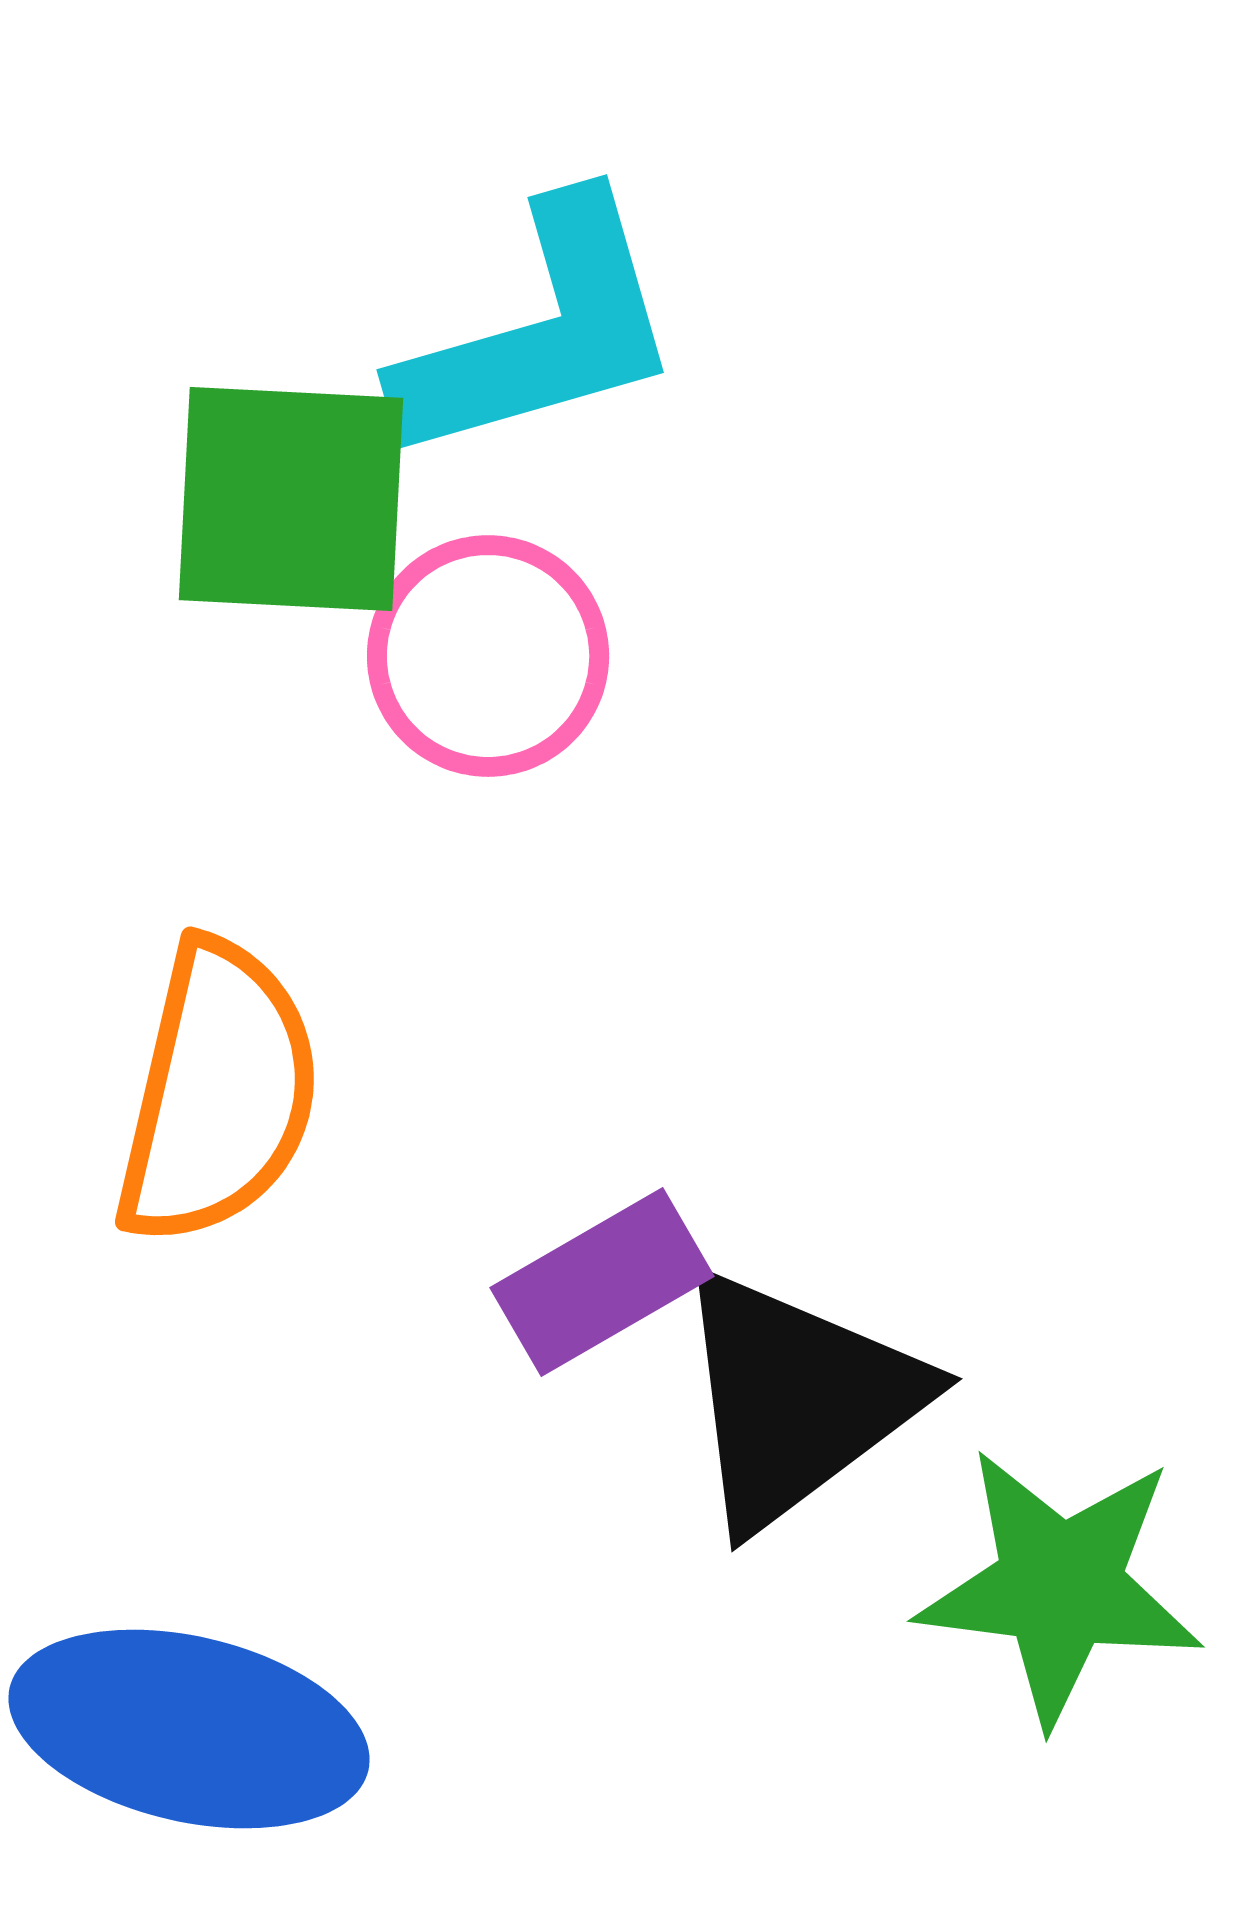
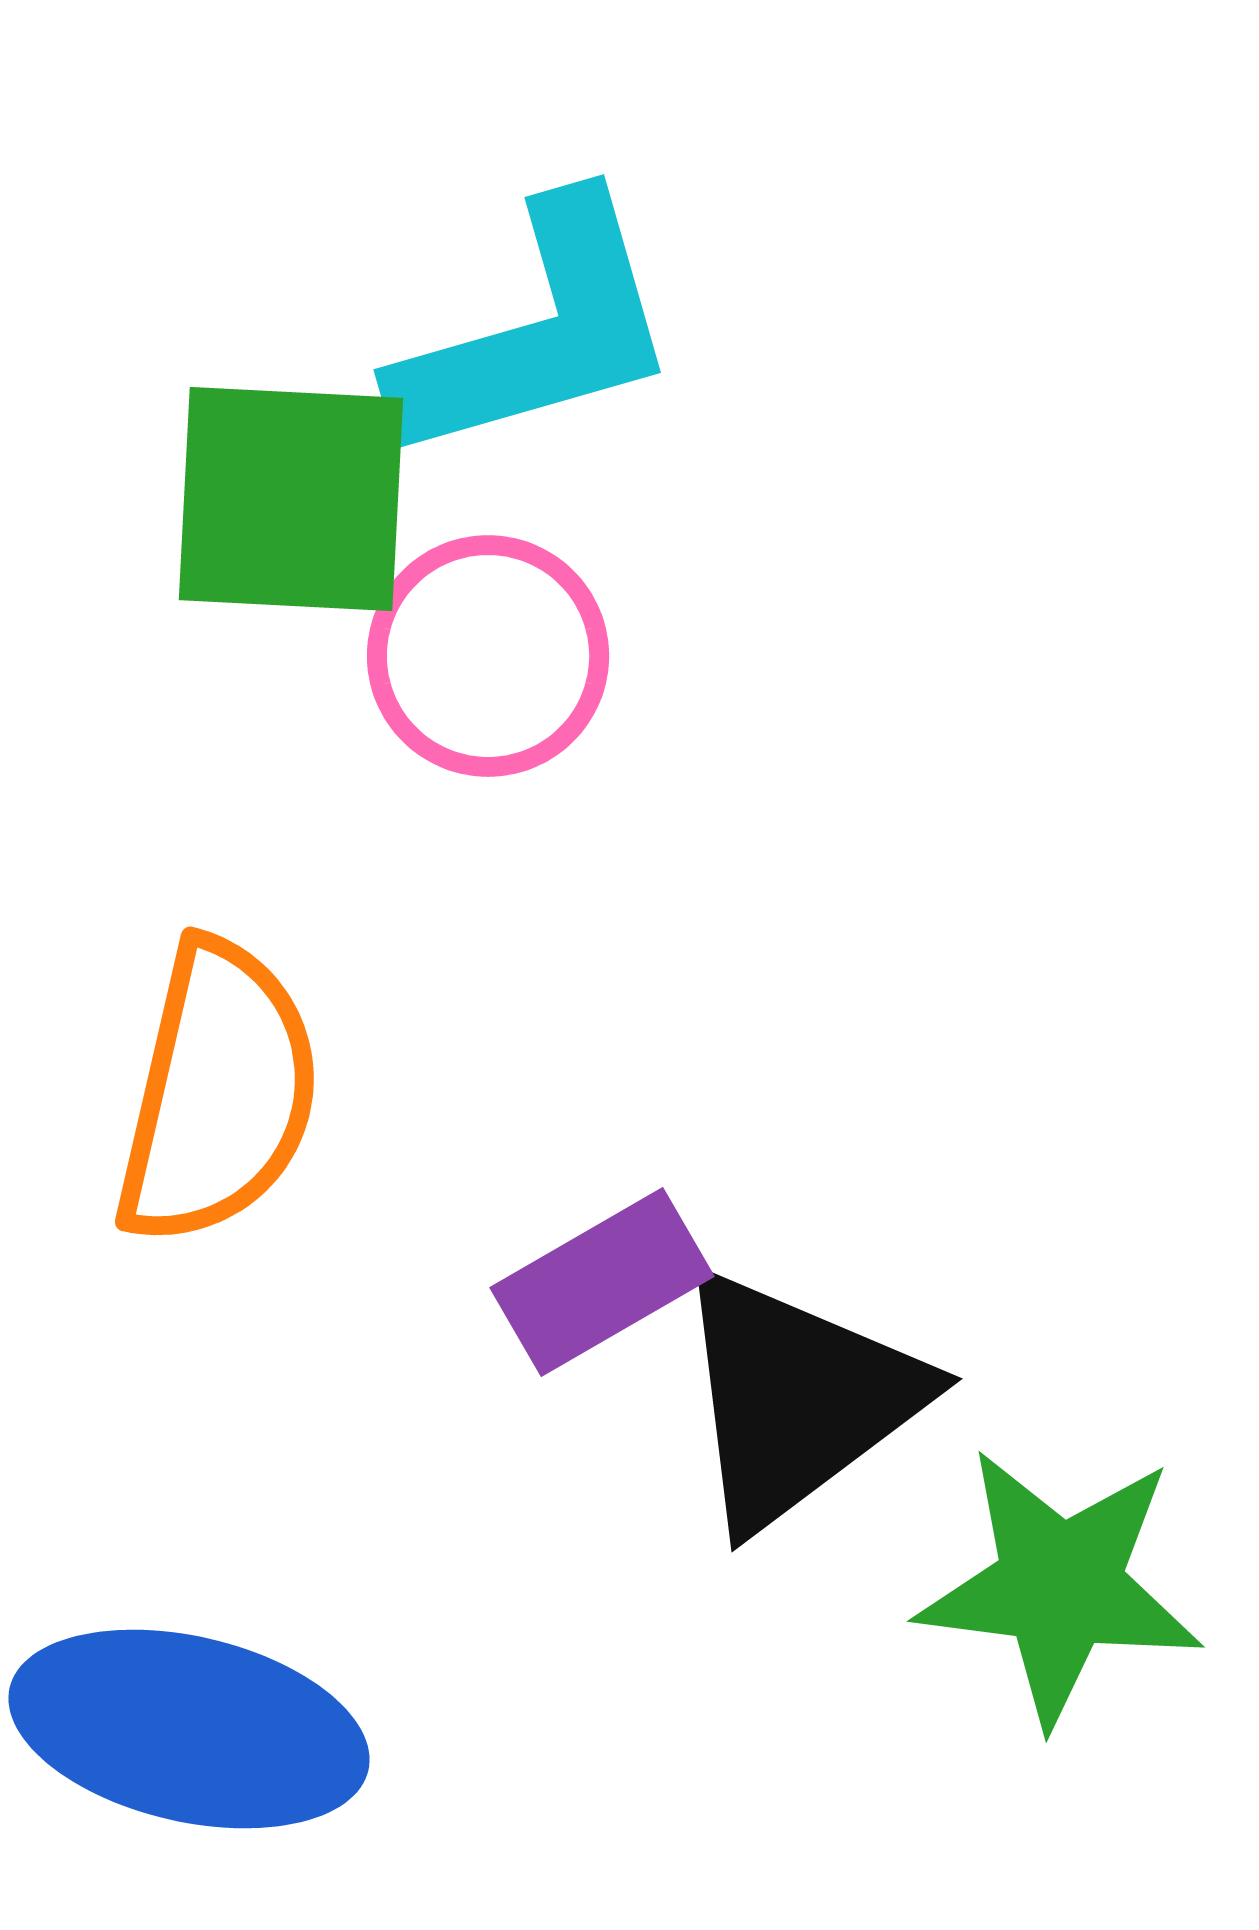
cyan L-shape: moved 3 px left
